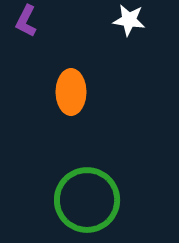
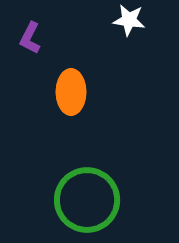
purple L-shape: moved 4 px right, 17 px down
